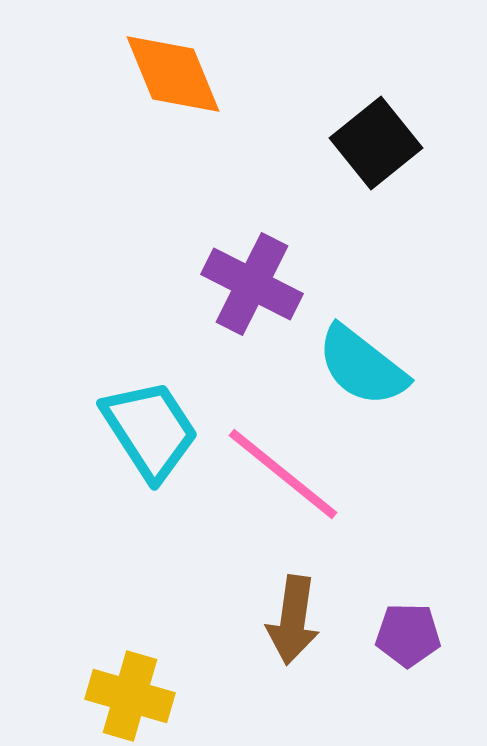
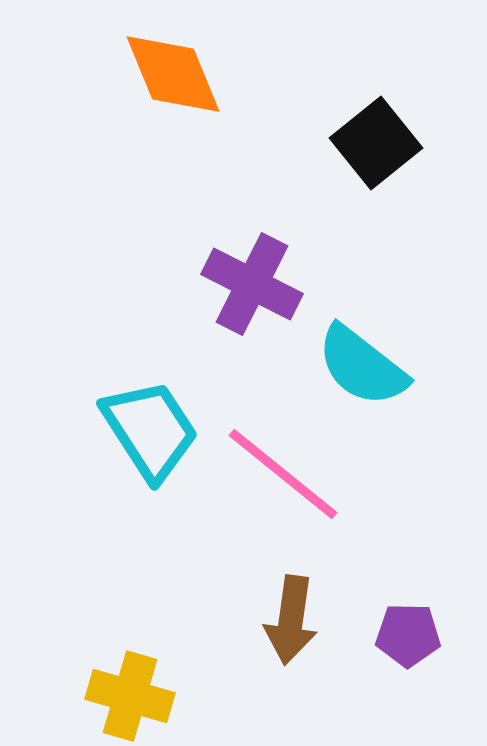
brown arrow: moved 2 px left
